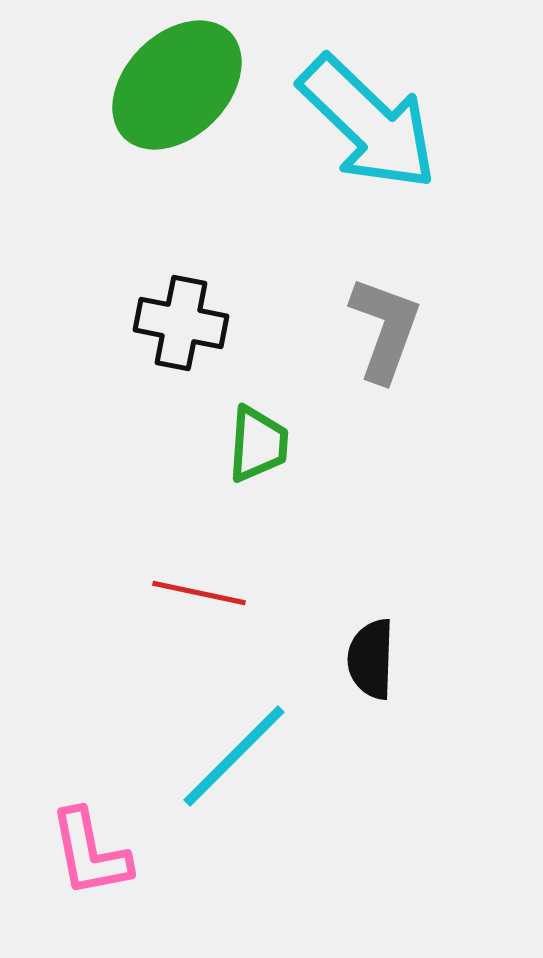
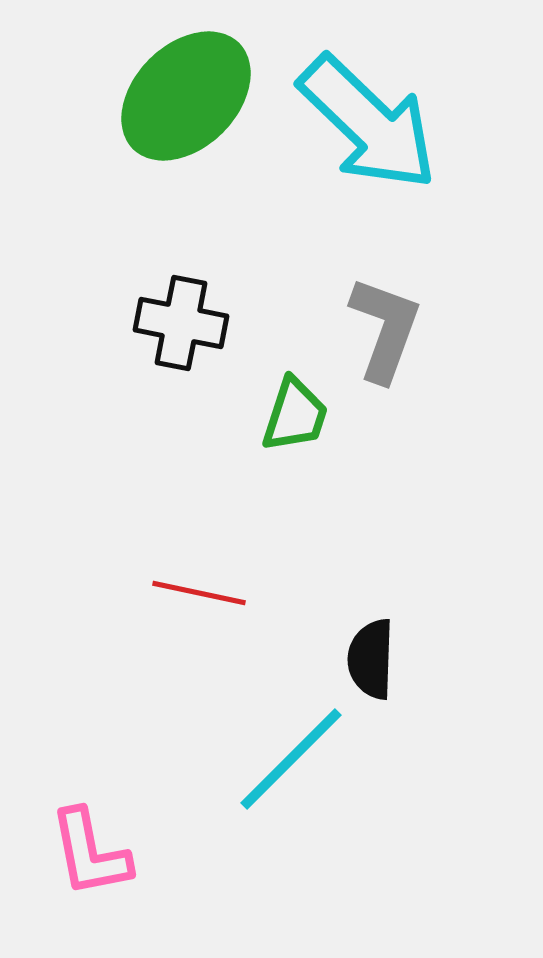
green ellipse: moved 9 px right, 11 px down
green trapezoid: moved 37 px right, 29 px up; rotated 14 degrees clockwise
cyan line: moved 57 px right, 3 px down
